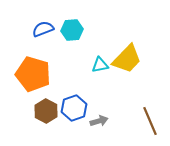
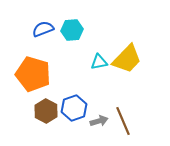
cyan triangle: moved 1 px left, 3 px up
brown line: moved 27 px left
